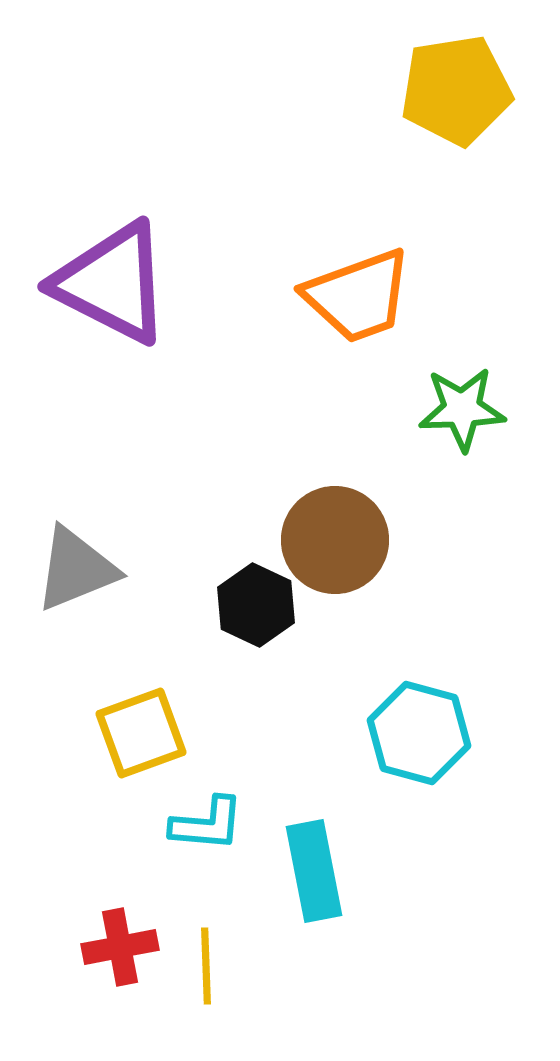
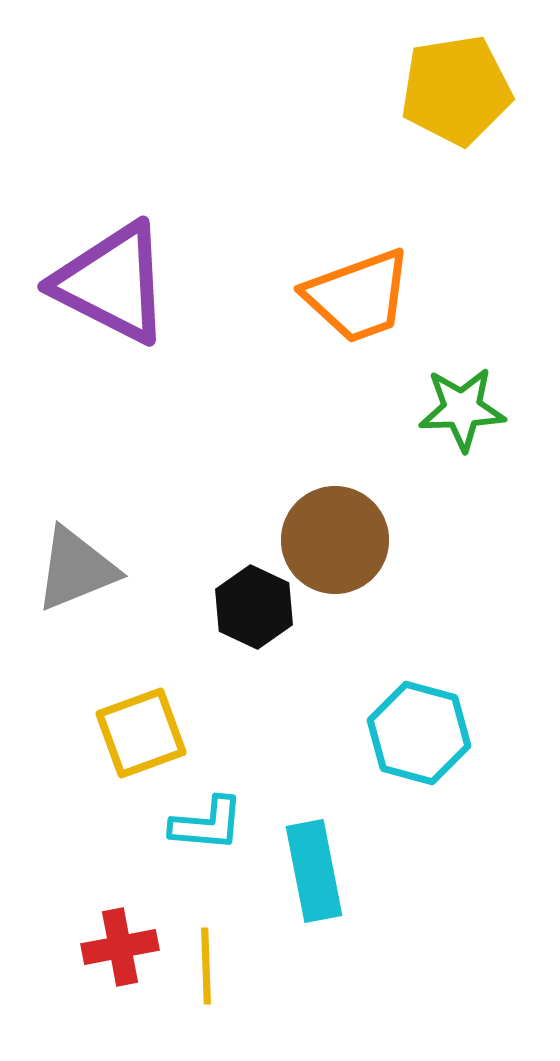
black hexagon: moved 2 px left, 2 px down
